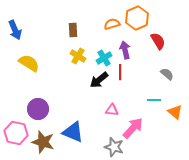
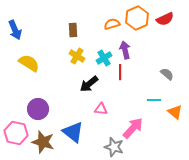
red semicircle: moved 7 px right, 22 px up; rotated 96 degrees clockwise
yellow cross: moved 1 px left
black arrow: moved 10 px left, 4 px down
pink triangle: moved 11 px left, 1 px up
blue triangle: rotated 15 degrees clockwise
